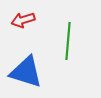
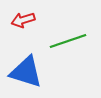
green line: rotated 66 degrees clockwise
